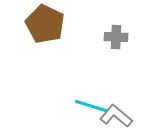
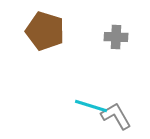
brown pentagon: moved 7 px down; rotated 9 degrees counterclockwise
gray L-shape: rotated 20 degrees clockwise
